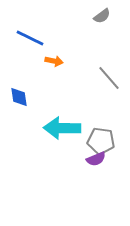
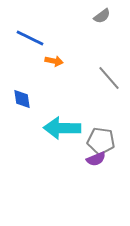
blue diamond: moved 3 px right, 2 px down
